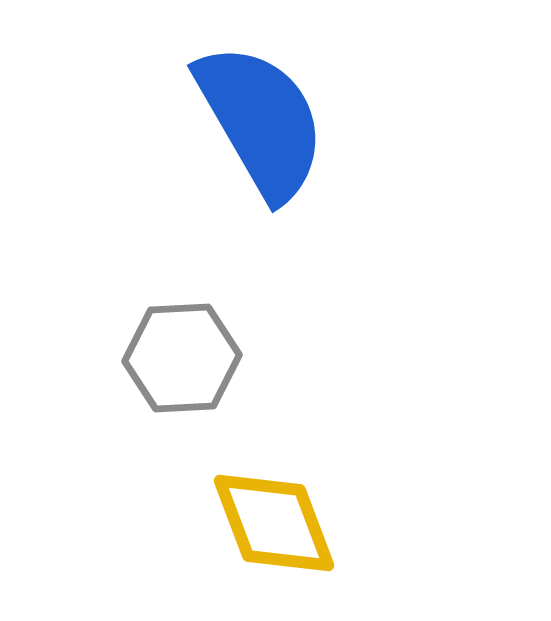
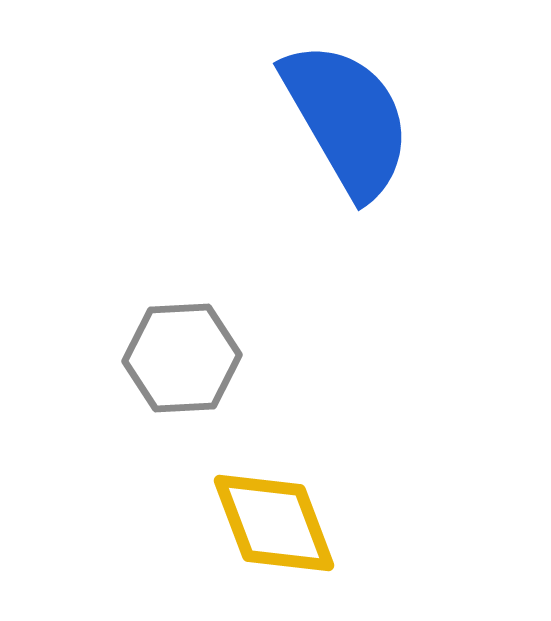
blue semicircle: moved 86 px right, 2 px up
